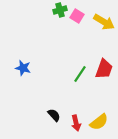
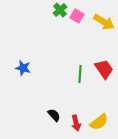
green cross: rotated 24 degrees counterclockwise
red trapezoid: rotated 55 degrees counterclockwise
green line: rotated 30 degrees counterclockwise
